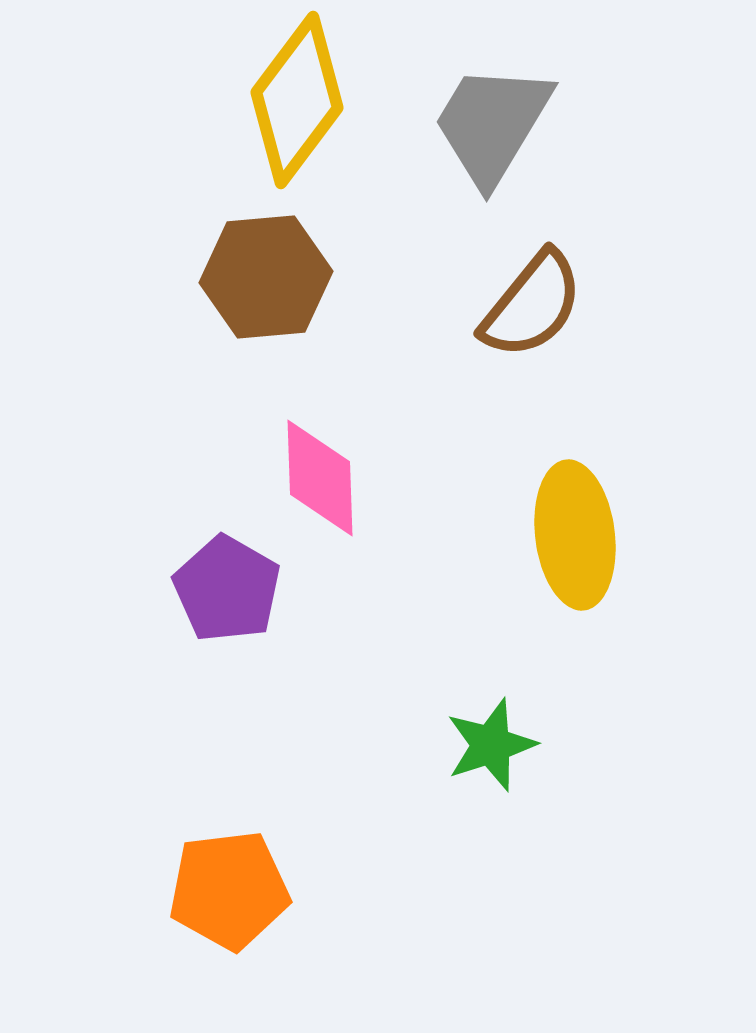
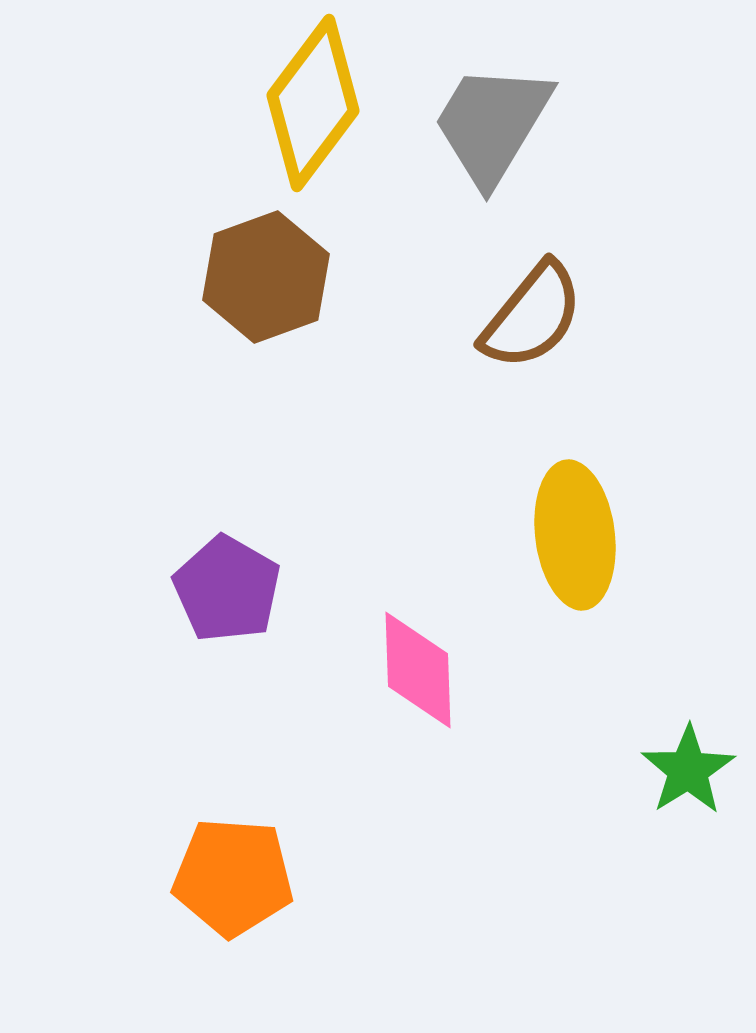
yellow diamond: moved 16 px right, 3 px down
brown hexagon: rotated 15 degrees counterclockwise
brown semicircle: moved 11 px down
pink diamond: moved 98 px right, 192 px down
green star: moved 197 px right, 25 px down; rotated 14 degrees counterclockwise
orange pentagon: moved 4 px right, 13 px up; rotated 11 degrees clockwise
